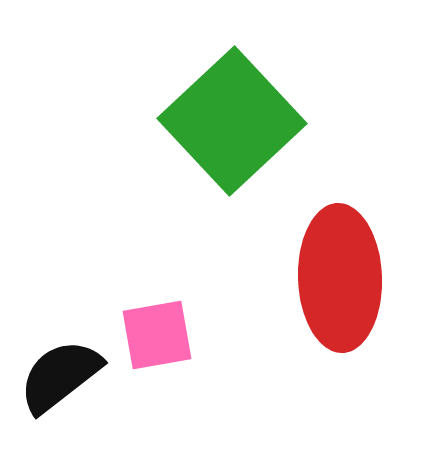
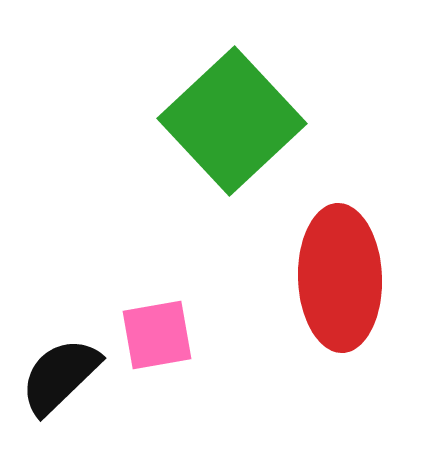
black semicircle: rotated 6 degrees counterclockwise
